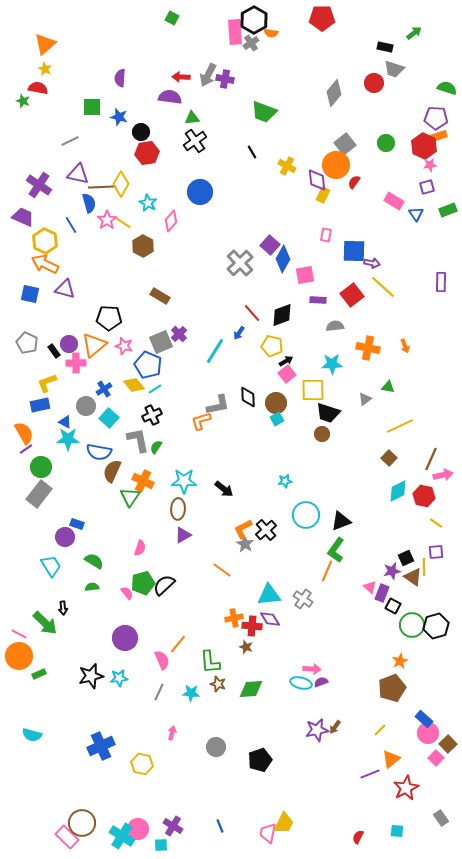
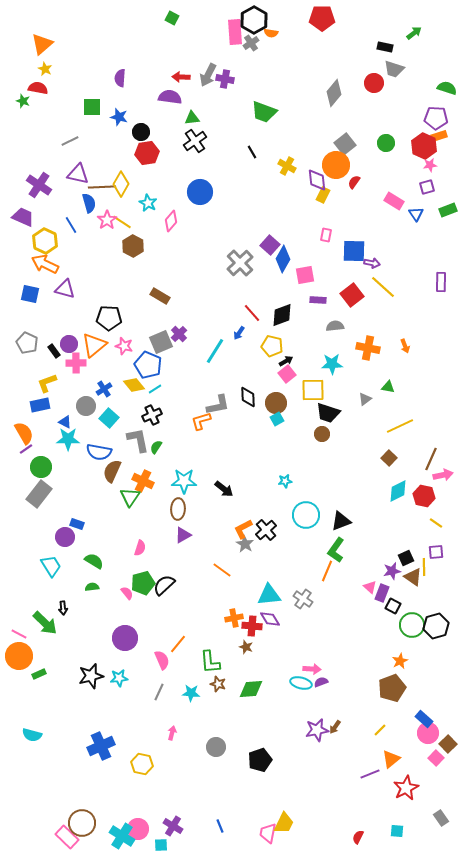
orange triangle at (45, 44): moved 3 px left
brown hexagon at (143, 246): moved 10 px left
